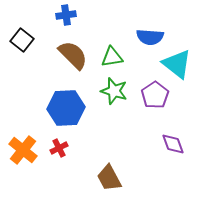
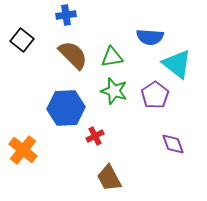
red cross: moved 36 px right, 12 px up
